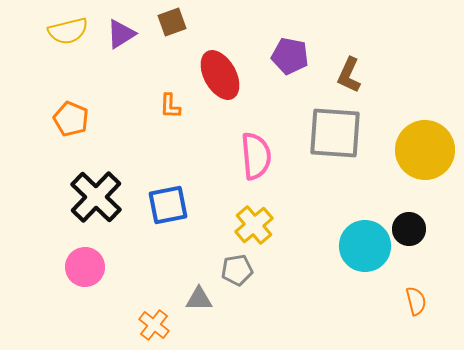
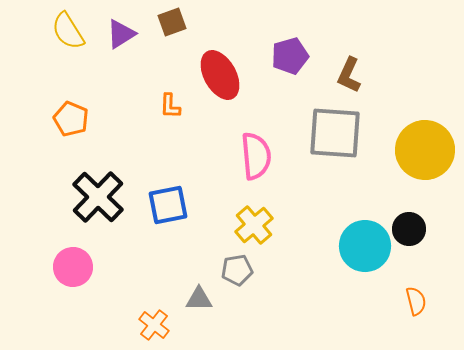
yellow semicircle: rotated 72 degrees clockwise
purple pentagon: rotated 27 degrees counterclockwise
black cross: moved 2 px right
pink circle: moved 12 px left
